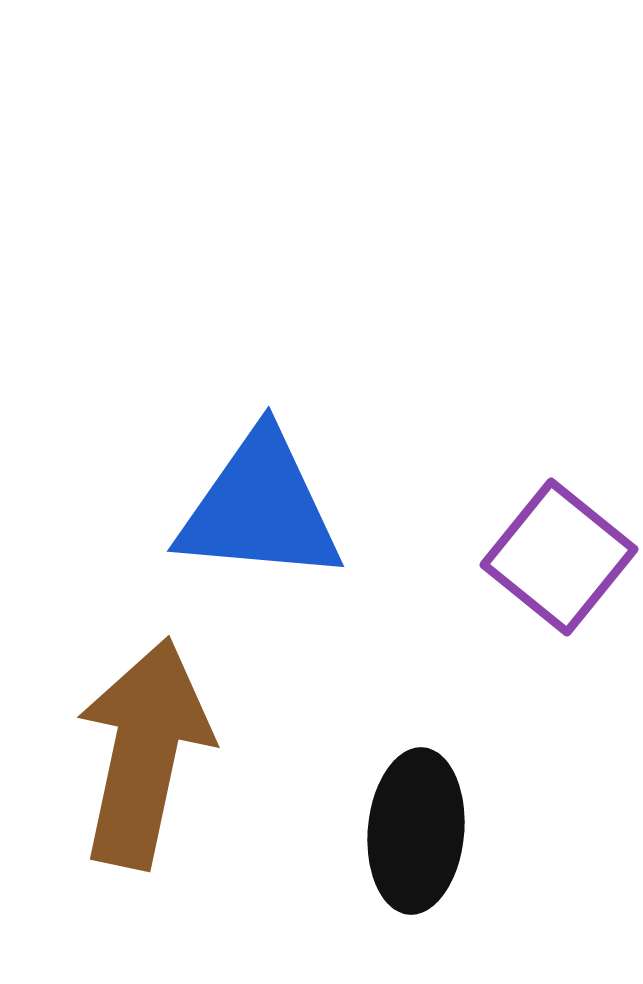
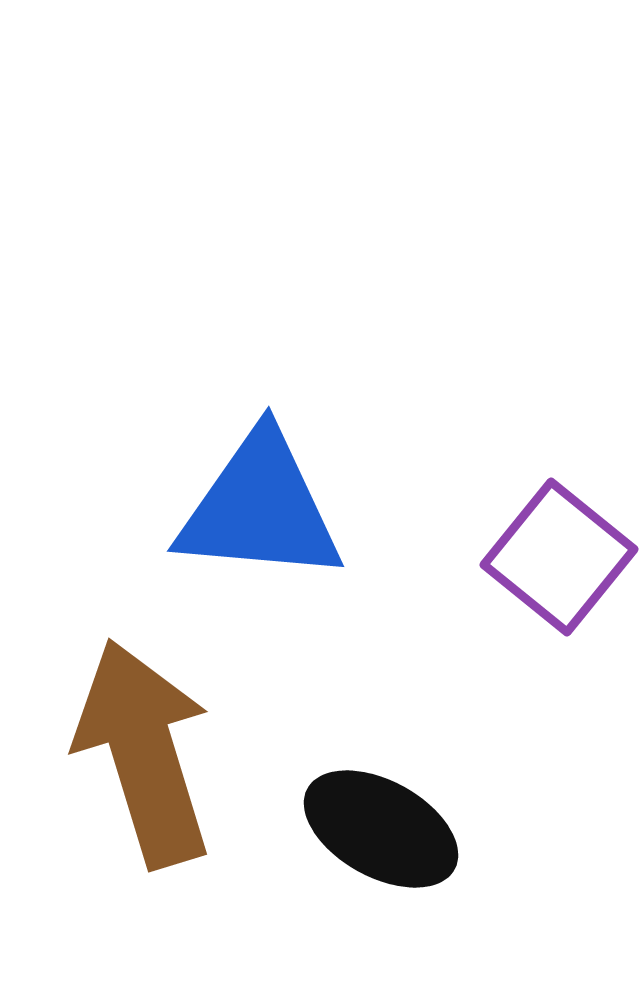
brown arrow: rotated 29 degrees counterclockwise
black ellipse: moved 35 px left, 2 px up; rotated 66 degrees counterclockwise
